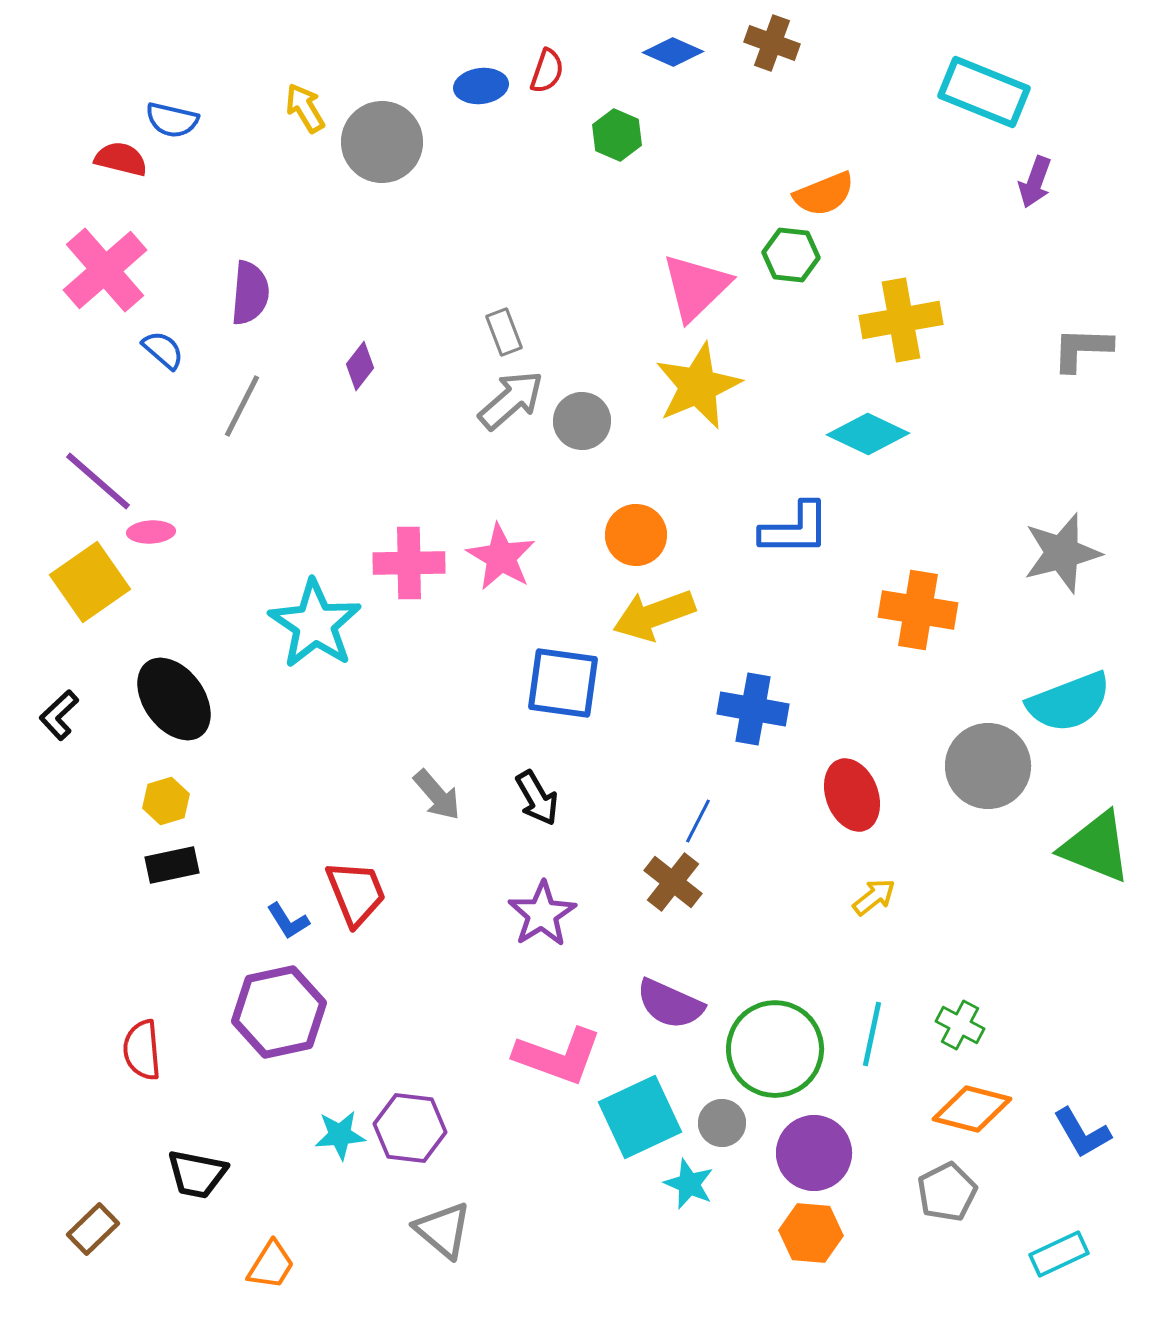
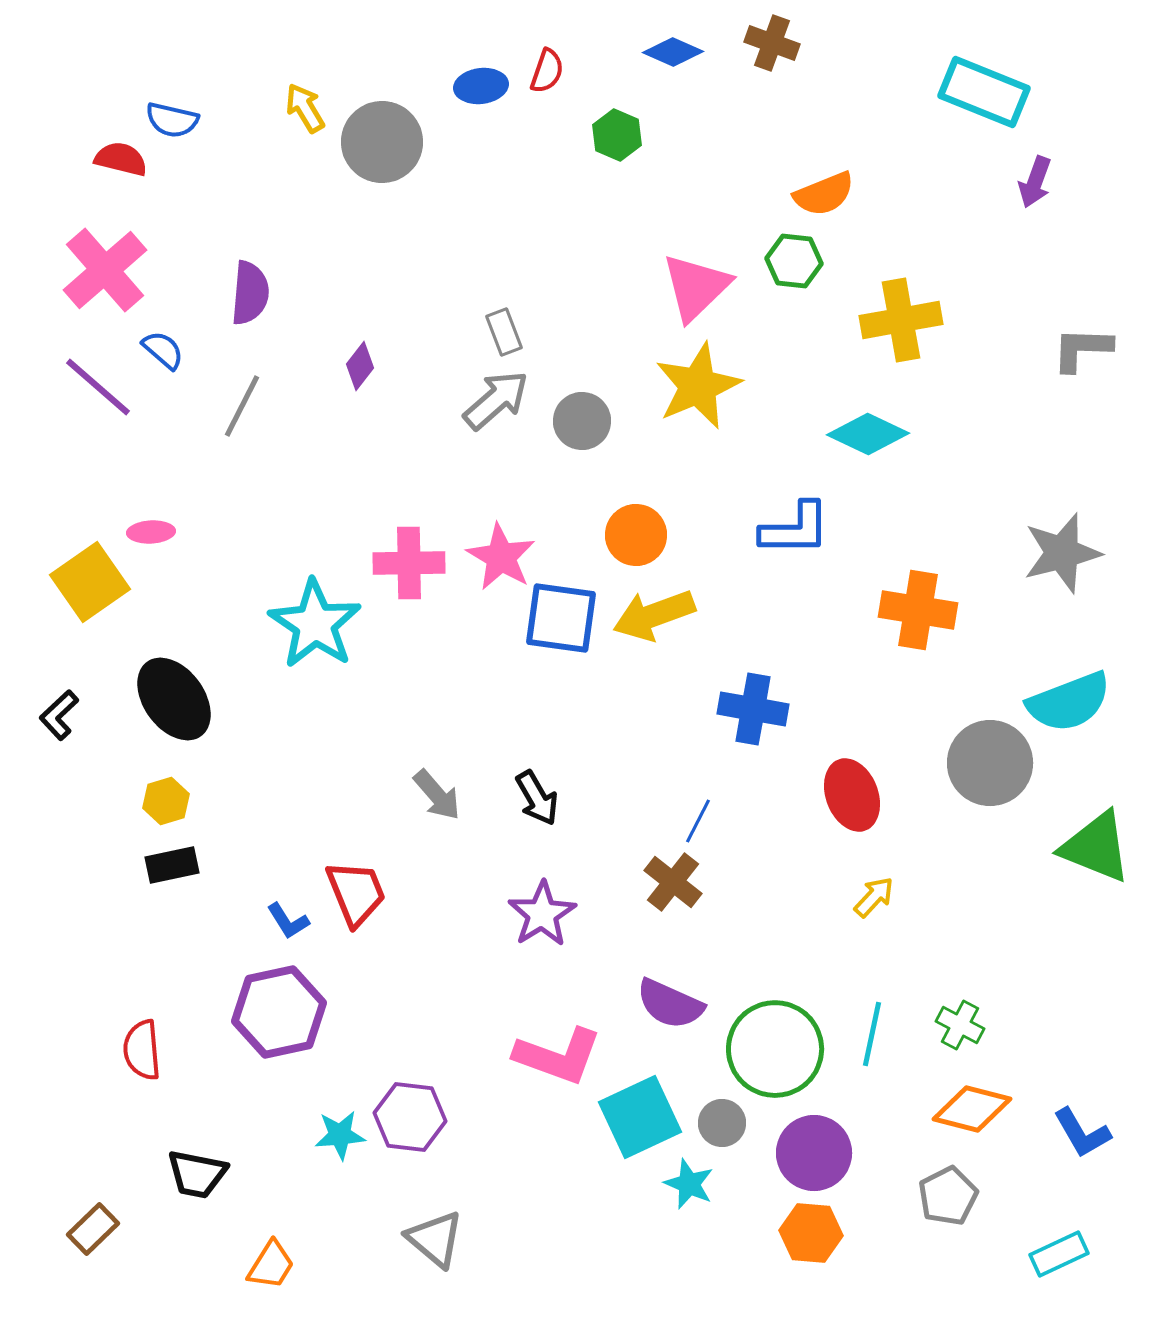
green hexagon at (791, 255): moved 3 px right, 6 px down
gray arrow at (511, 400): moved 15 px left
purple line at (98, 481): moved 94 px up
blue square at (563, 683): moved 2 px left, 65 px up
gray circle at (988, 766): moved 2 px right, 3 px up
yellow arrow at (874, 897): rotated 9 degrees counterclockwise
purple hexagon at (410, 1128): moved 11 px up
gray pentagon at (947, 1192): moved 1 px right, 4 px down
gray triangle at (443, 1230): moved 8 px left, 9 px down
